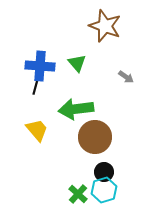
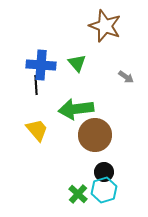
blue cross: moved 1 px right, 1 px up
black line: rotated 18 degrees counterclockwise
brown circle: moved 2 px up
